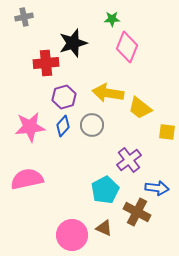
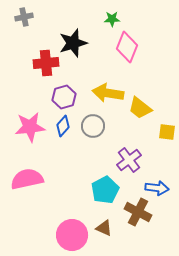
gray circle: moved 1 px right, 1 px down
brown cross: moved 1 px right
